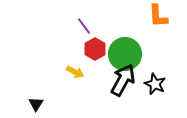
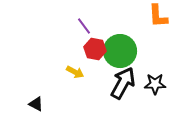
red hexagon: rotated 20 degrees counterclockwise
green circle: moved 5 px left, 3 px up
black arrow: moved 3 px down
black star: rotated 25 degrees counterclockwise
black triangle: rotated 35 degrees counterclockwise
